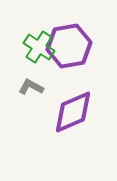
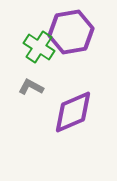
purple hexagon: moved 2 px right, 14 px up
